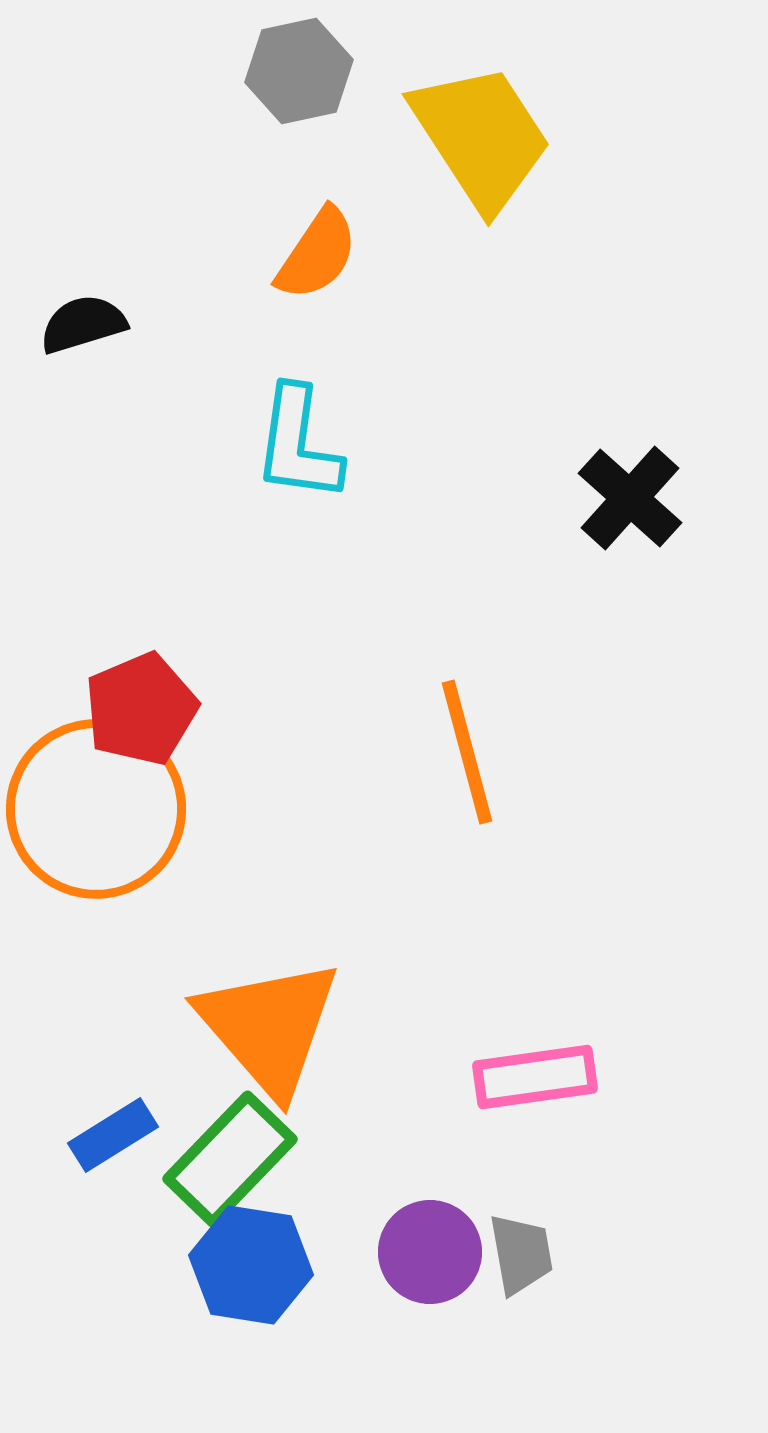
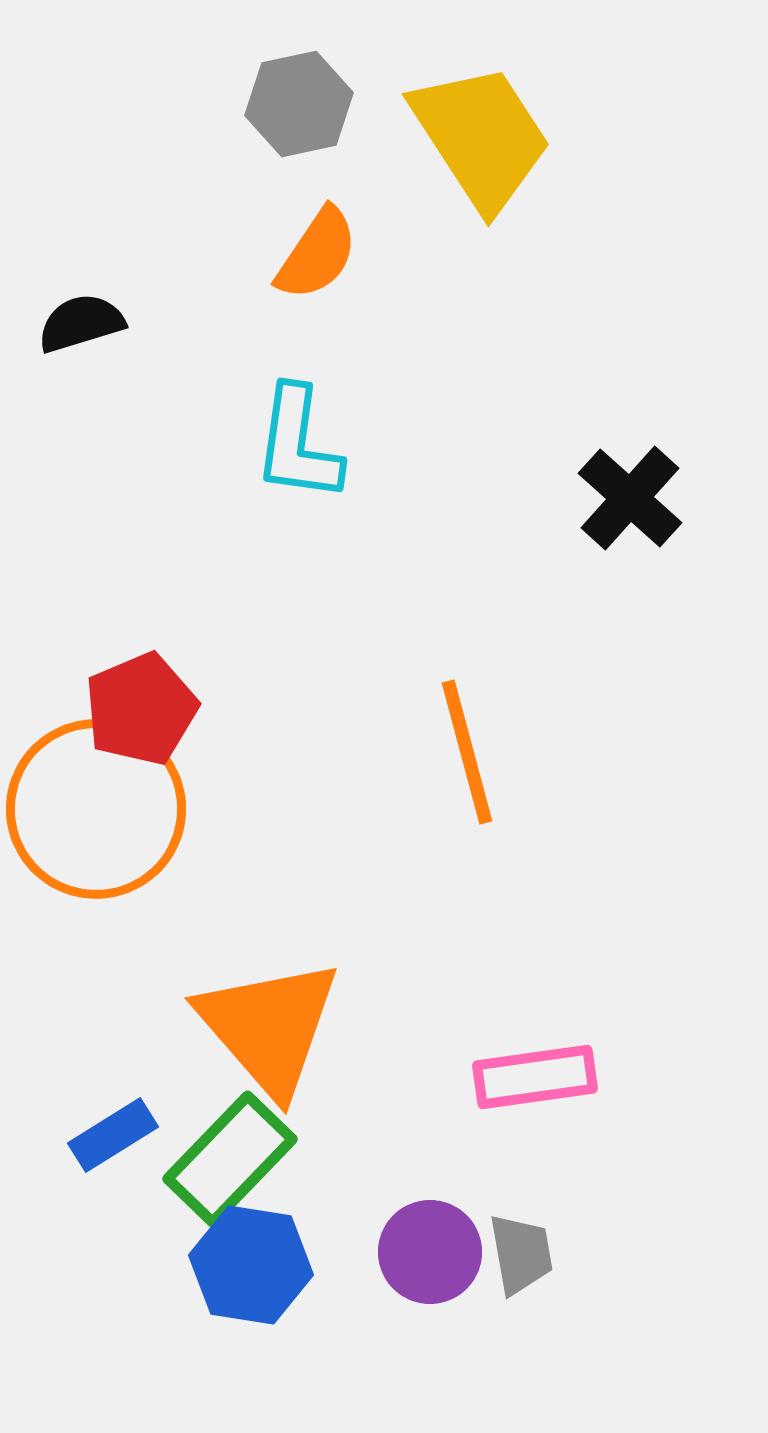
gray hexagon: moved 33 px down
black semicircle: moved 2 px left, 1 px up
